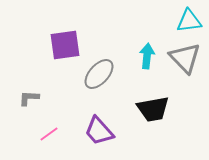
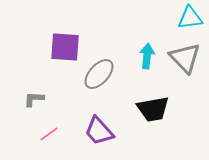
cyan triangle: moved 1 px right, 3 px up
purple square: moved 2 px down; rotated 12 degrees clockwise
gray L-shape: moved 5 px right, 1 px down
